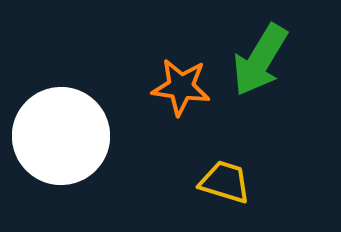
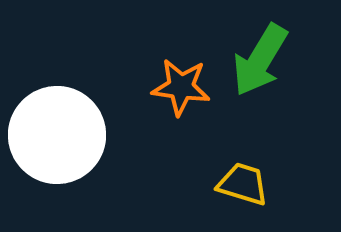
white circle: moved 4 px left, 1 px up
yellow trapezoid: moved 18 px right, 2 px down
